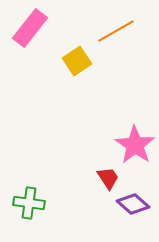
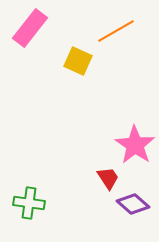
yellow square: moved 1 px right; rotated 32 degrees counterclockwise
